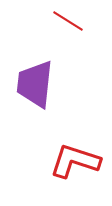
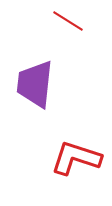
red L-shape: moved 1 px right, 3 px up
